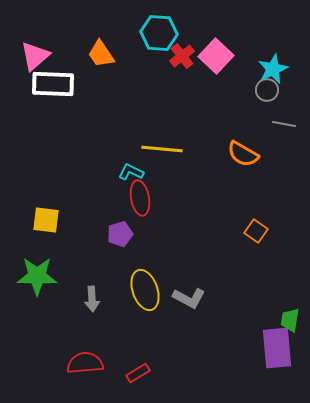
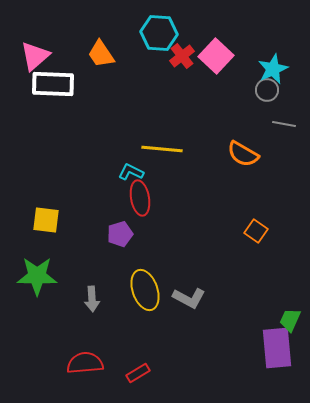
green trapezoid: rotated 15 degrees clockwise
